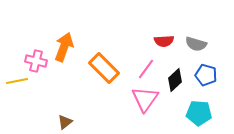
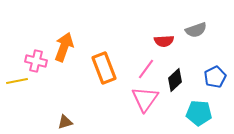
gray semicircle: moved 14 px up; rotated 35 degrees counterclockwise
orange rectangle: rotated 24 degrees clockwise
blue pentagon: moved 9 px right, 2 px down; rotated 30 degrees clockwise
brown triangle: rotated 21 degrees clockwise
